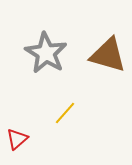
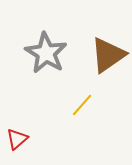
brown triangle: rotated 51 degrees counterclockwise
yellow line: moved 17 px right, 8 px up
